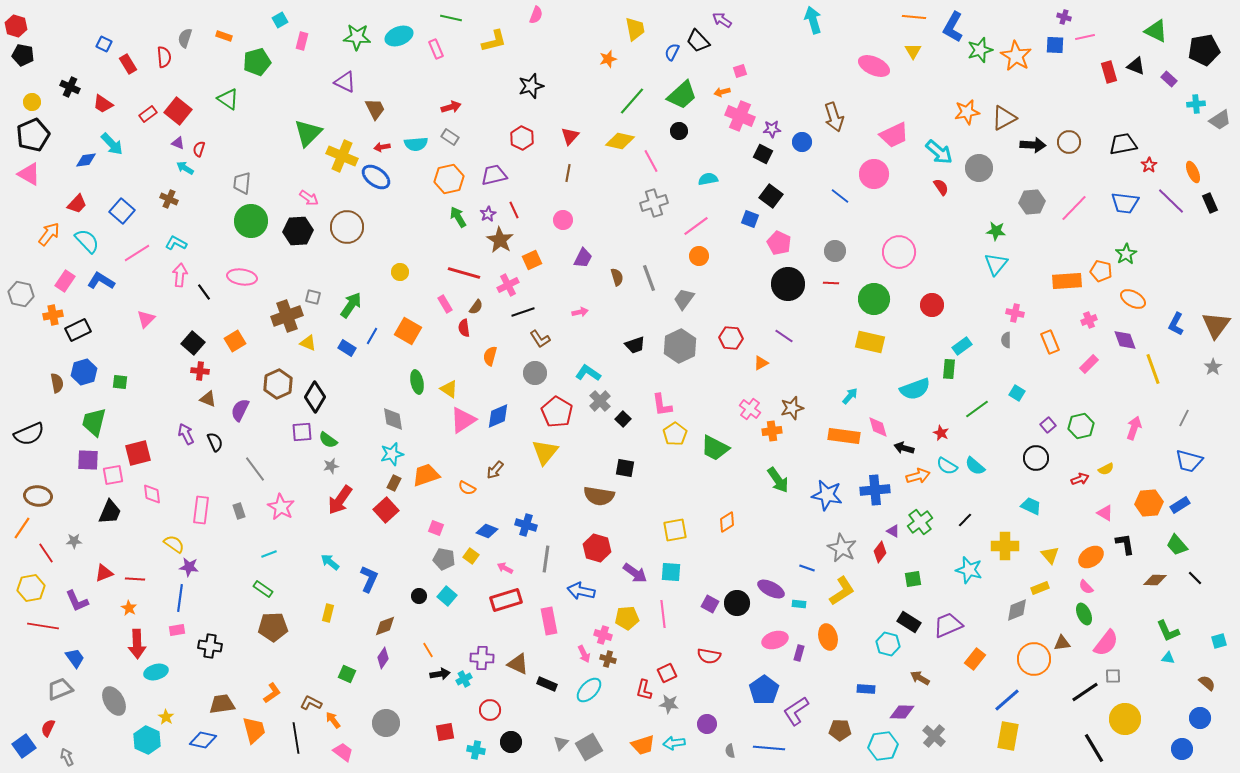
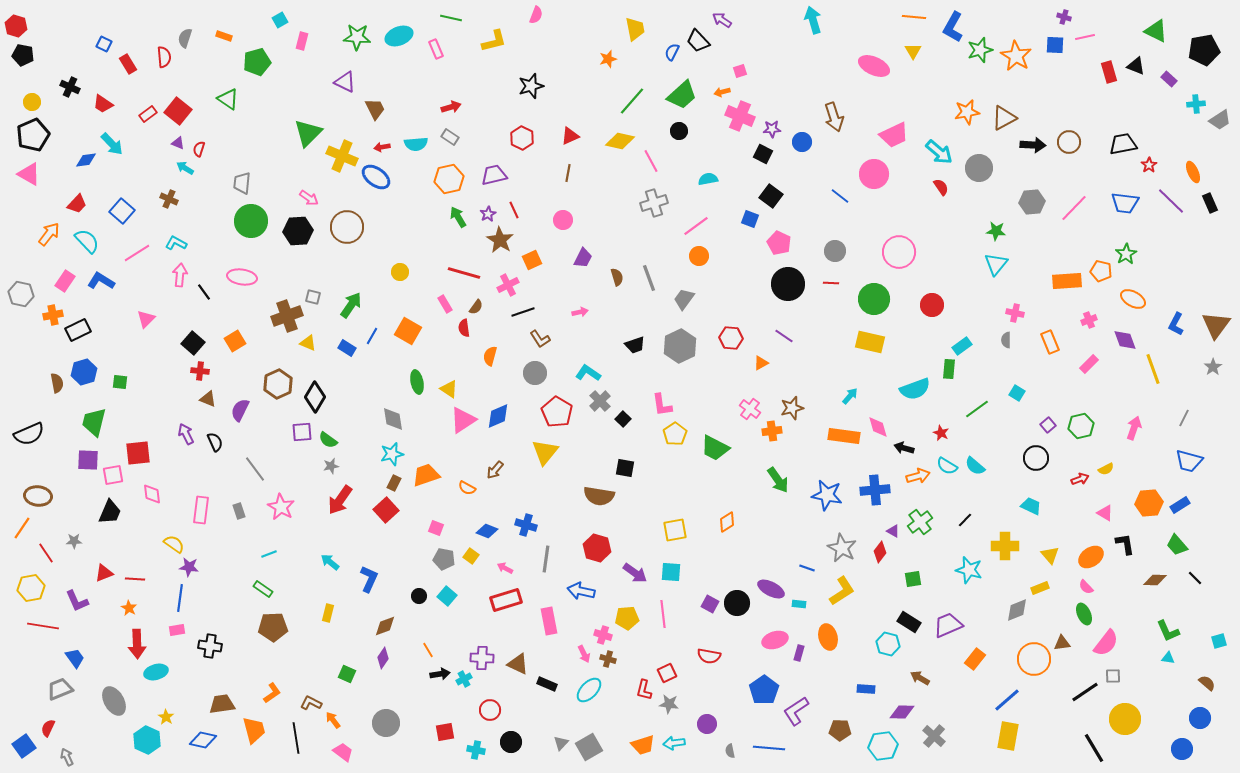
red triangle at (570, 136): rotated 24 degrees clockwise
red square at (138, 453): rotated 8 degrees clockwise
